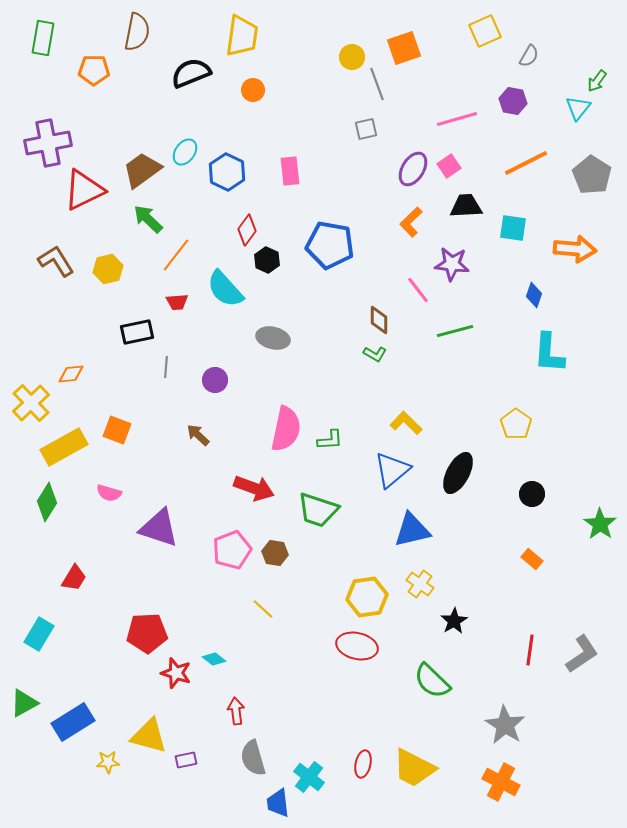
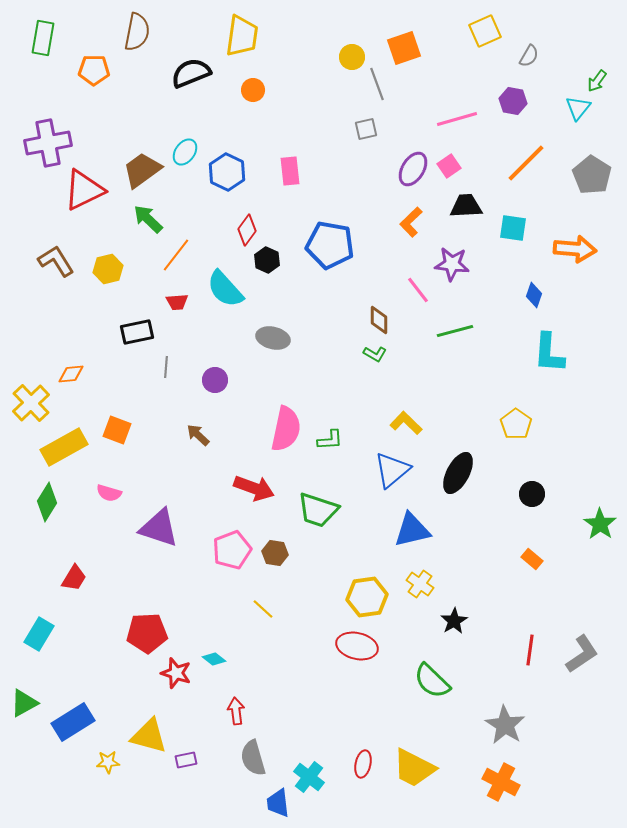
orange line at (526, 163): rotated 18 degrees counterclockwise
